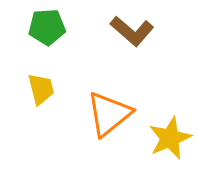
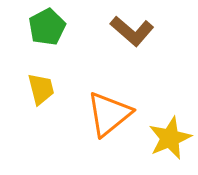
green pentagon: rotated 24 degrees counterclockwise
